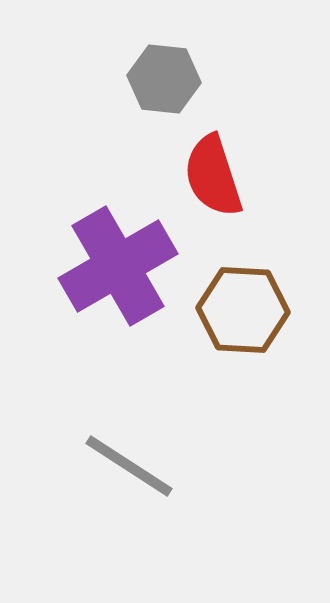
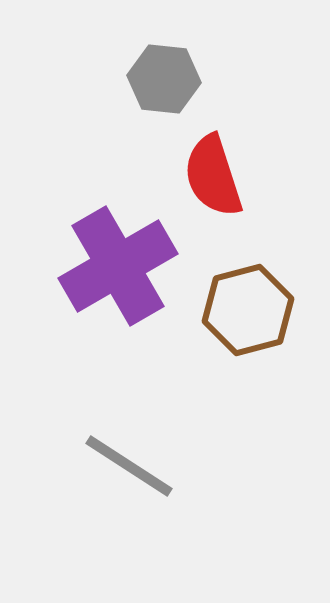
brown hexagon: moved 5 px right; rotated 18 degrees counterclockwise
